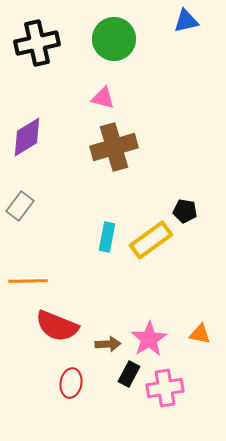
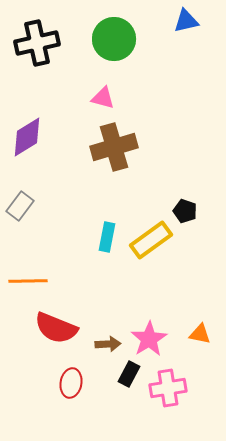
black pentagon: rotated 10 degrees clockwise
red semicircle: moved 1 px left, 2 px down
pink cross: moved 3 px right
